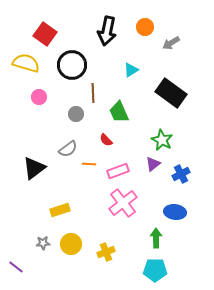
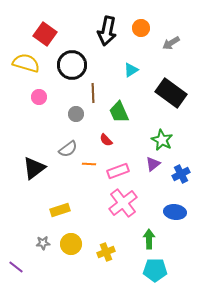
orange circle: moved 4 px left, 1 px down
green arrow: moved 7 px left, 1 px down
